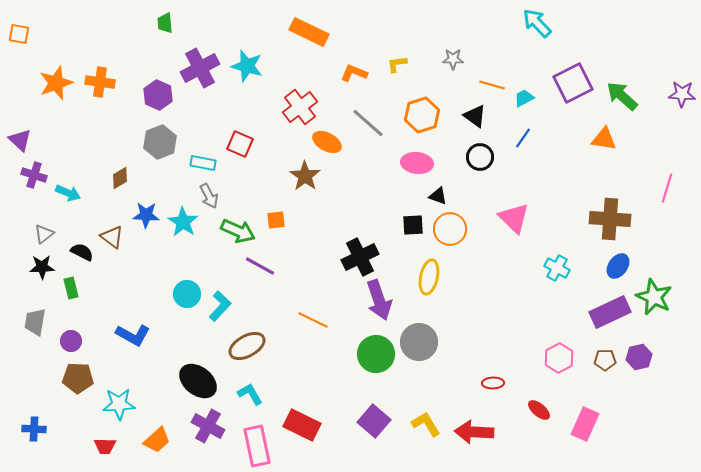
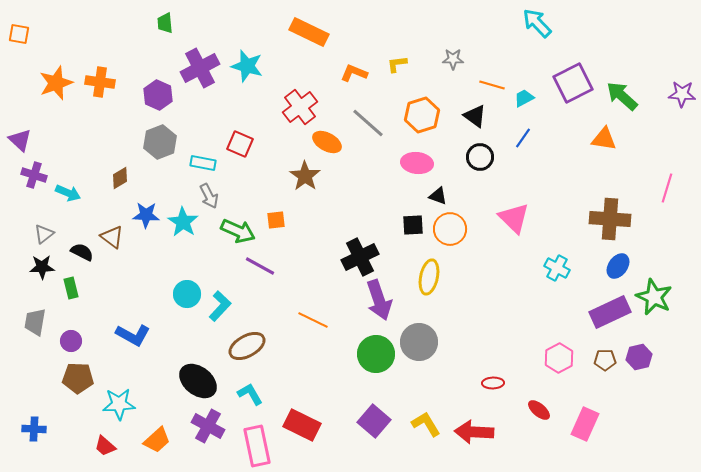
red trapezoid at (105, 446): rotated 40 degrees clockwise
